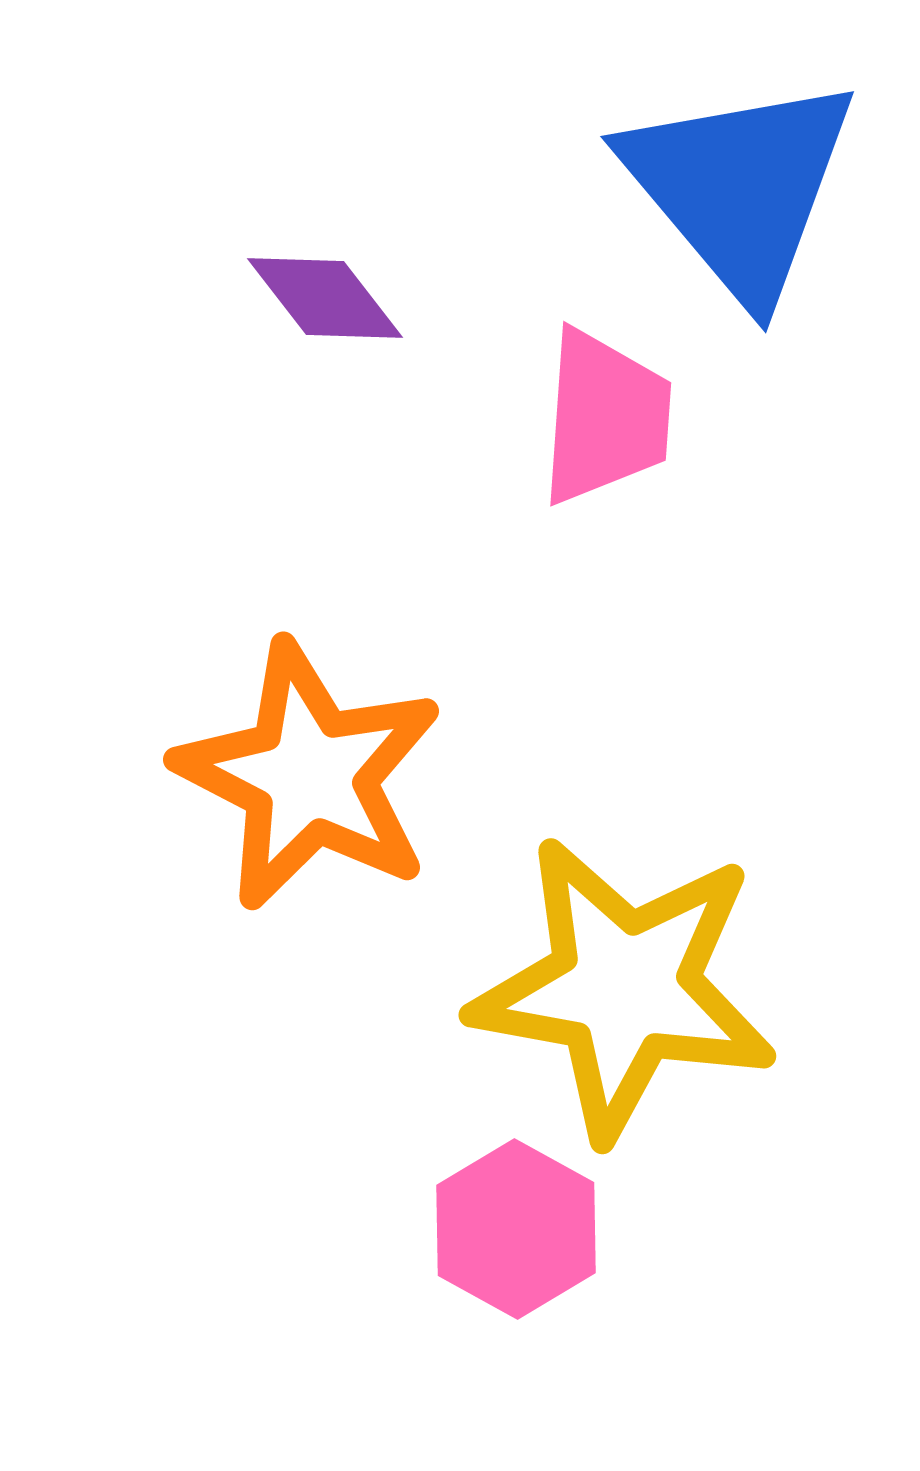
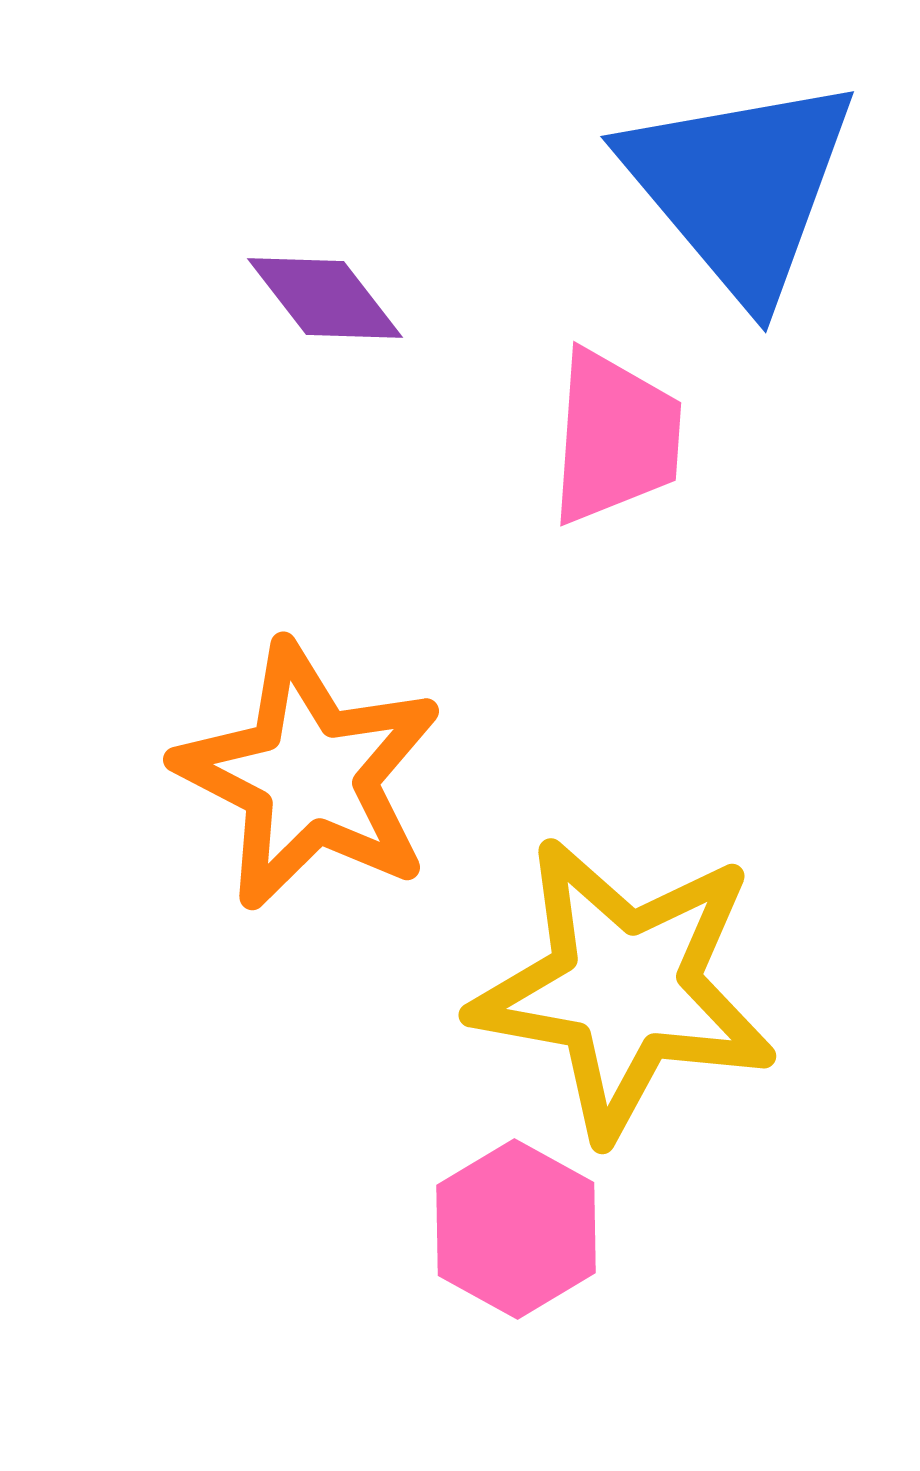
pink trapezoid: moved 10 px right, 20 px down
